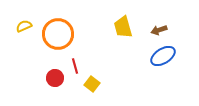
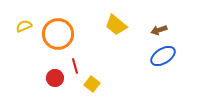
yellow trapezoid: moved 7 px left, 2 px up; rotated 35 degrees counterclockwise
